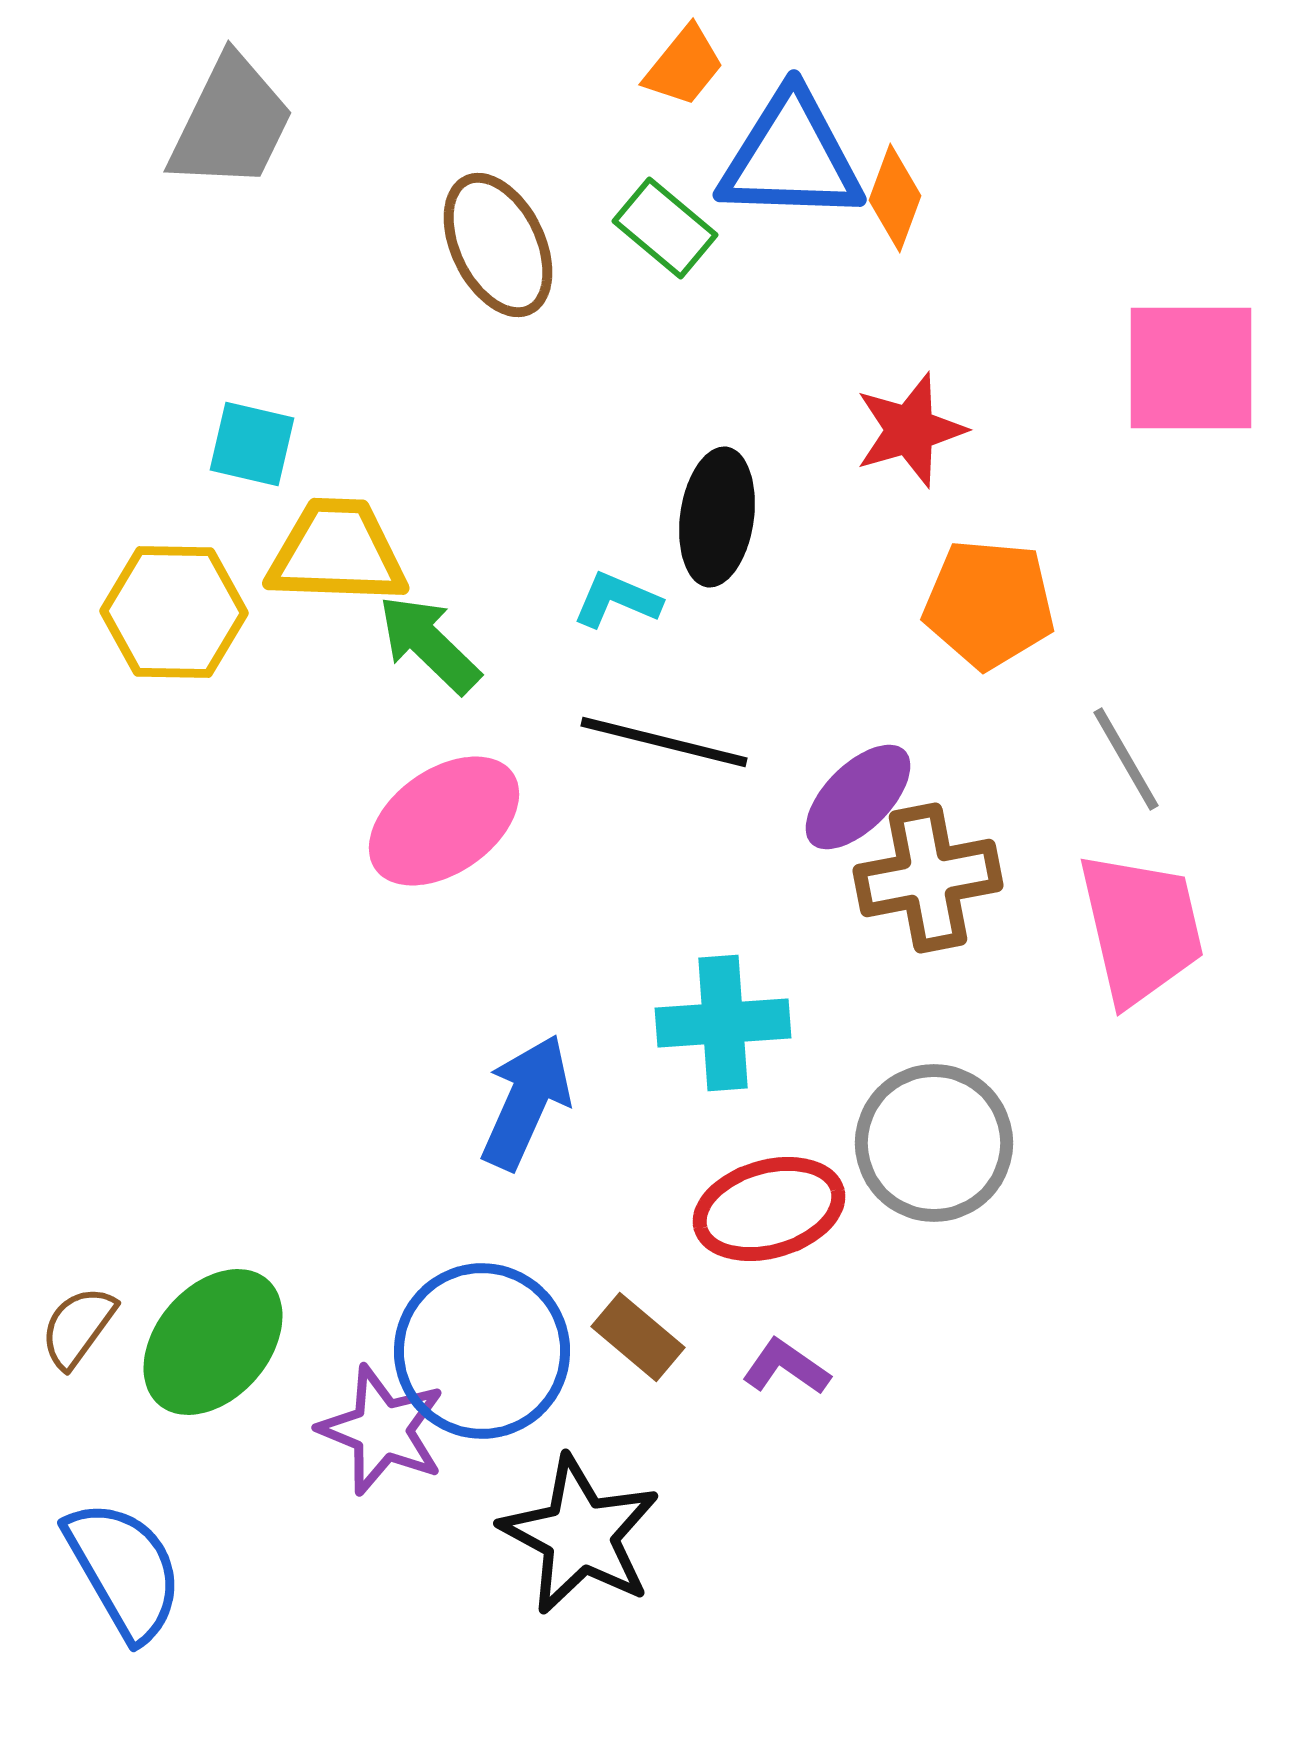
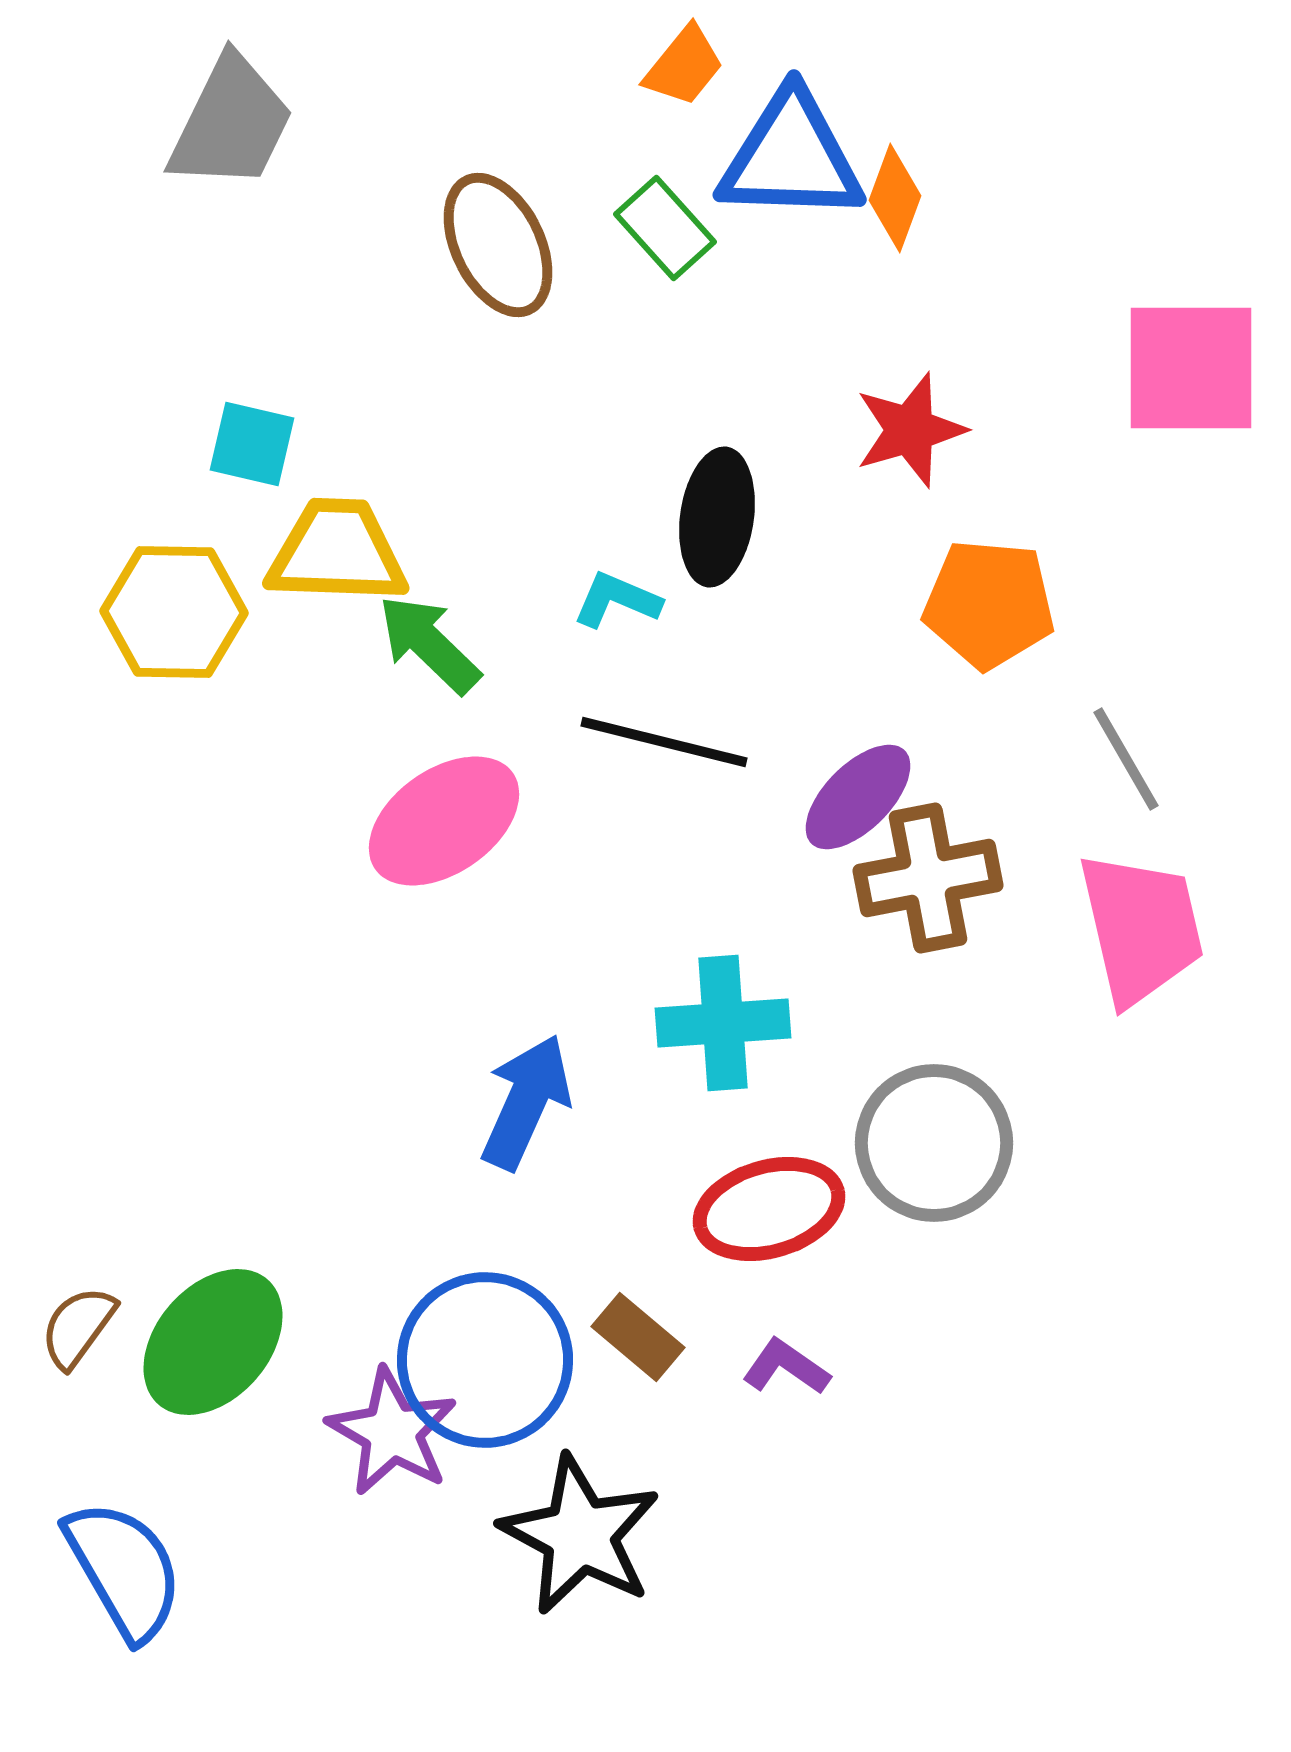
green rectangle: rotated 8 degrees clockwise
blue circle: moved 3 px right, 9 px down
purple star: moved 10 px right, 2 px down; rotated 8 degrees clockwise
